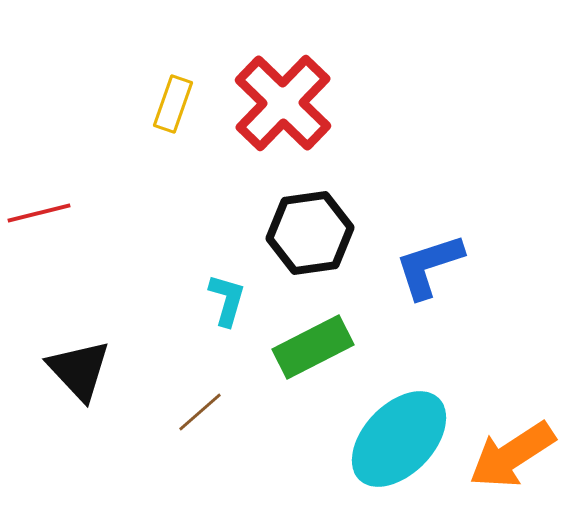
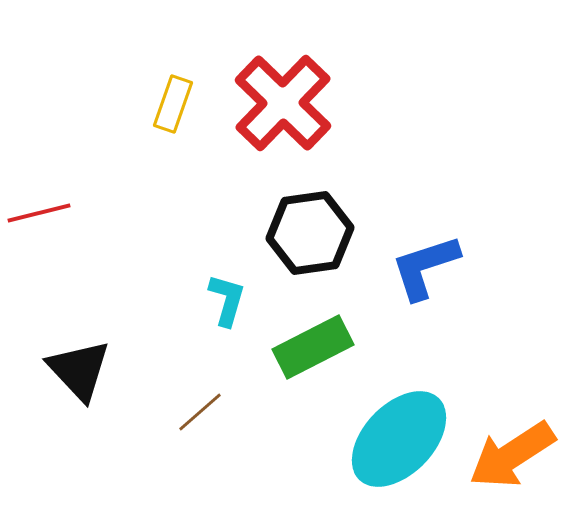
blue L-shape: moved 4 px left, 1 px down
